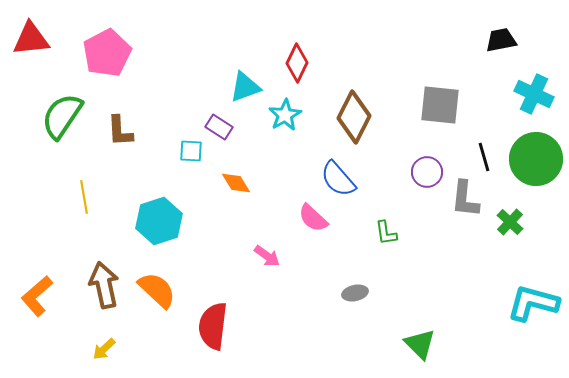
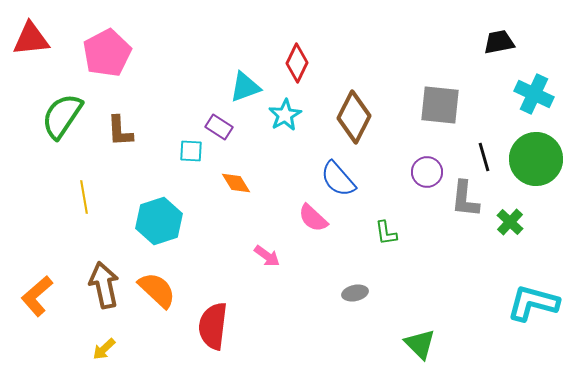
black trapezoid: moved 2 px left, 2 px down
